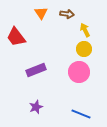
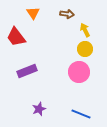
orange triangle: moved 8 px left
yellow circle: moved 1 px right
purple rectangle: moved 9 px left, 1 px down
purple star: moved 3 px right, 2 px down
